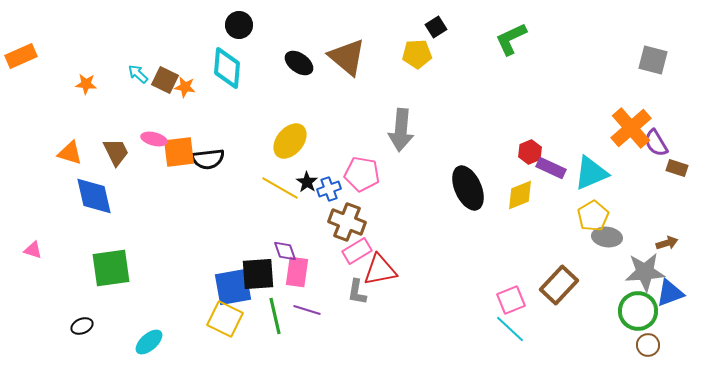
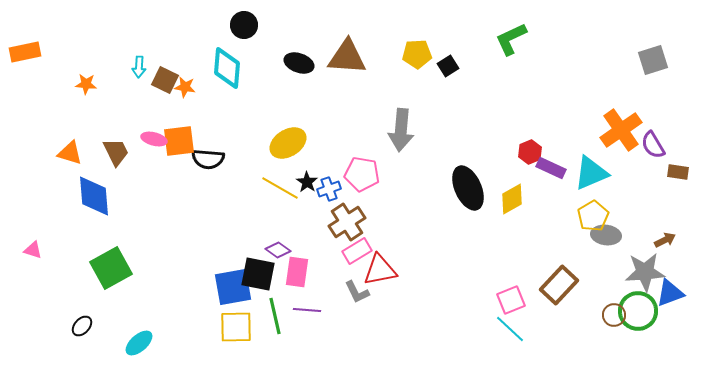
black circle at (239, 25): moved 5 px right
black square at (436, 27): moved 12 px right, 39 px down
orange rectangle at (21, 56): moved 4 px right, 4 px up; rotated 12 degrees clockwise
brown triangle at (347, 57): rotated 36 degrees counterclockwise
gray square at (653, 60): rotated 32 degrees counterclockwise
black ellipse at (299, 63): rotated 16 degrees counterclockwise
cyan arrow at (138, 74): moved 1 px right, 7 px up; rotated 130 degrees counterclockwise
orange cross at (631, 128): moved 10 px left, 2 px down; rotated 6 degrees clockwise
yellow ellipse at (290, 141): moved 2 px left, 2 px down; rotated 18 degrees clockwise
purple semicircle at (656, 143): moved 3 px left, 2 px down
orange square at (179, 152): moved 11 px up
black semicircle at (208, 159): rotated 12 degrees clockwise
brown rectangle at (677, 168): moved 1 px right, 4 px down; rotated 10 degrees counterclockwise
yellow diamond at (520, 195): moved 8 px left, 4 px down; rotated 8 degrees counterclockwise
blue diamond at (94, 196): rotated 9 degrees clockwise
brown cross at (347, 222): rotated 36 degrees clockwise
gray ellipse at (607, 237): moved 1 px left, 2 px up
brown arrow at (667, 243): moved 2 px left, 3 px up; rotated 10 degrees counterclockwise
purple diamond at (285, 251): moved 7 px left, 1 px up; rotated 35 degrees counterclockwise
green square at (111, 268): rotated 21 degrees counterclockwise
black square at (258, 274): rotated 15 degrees clockwise
gray L-shape at (357, 292): rotated 36 degrees counterclockwise
purple line at (307, 310): rotated 12 degrees counterclockwise
yellow square at (225, 319): moved 11 px right, 8 px down; rotated 27 degrees counterclockwise
black ellipse at (82, 326): rotated 25 degrees counterclockwise
cyan ellipse at (149, 342): moved 10 px left, 1 px down
brown circle at (648, 345): moved 34 px left, 30 px up
